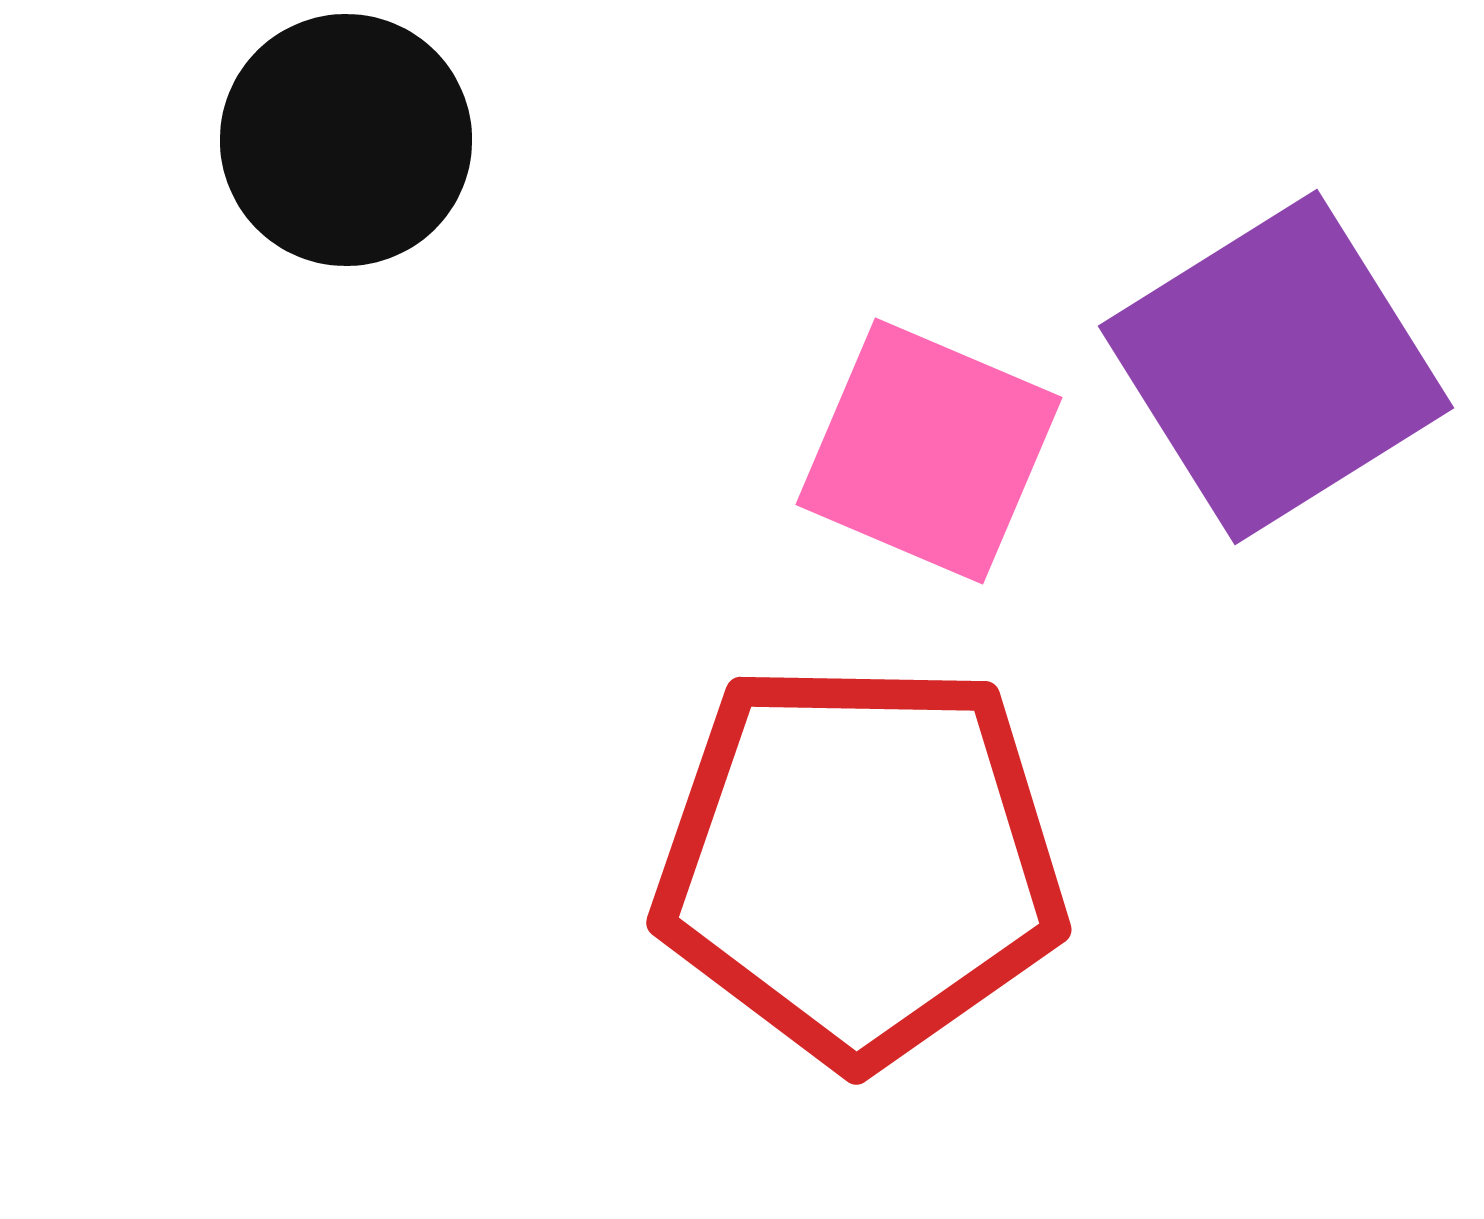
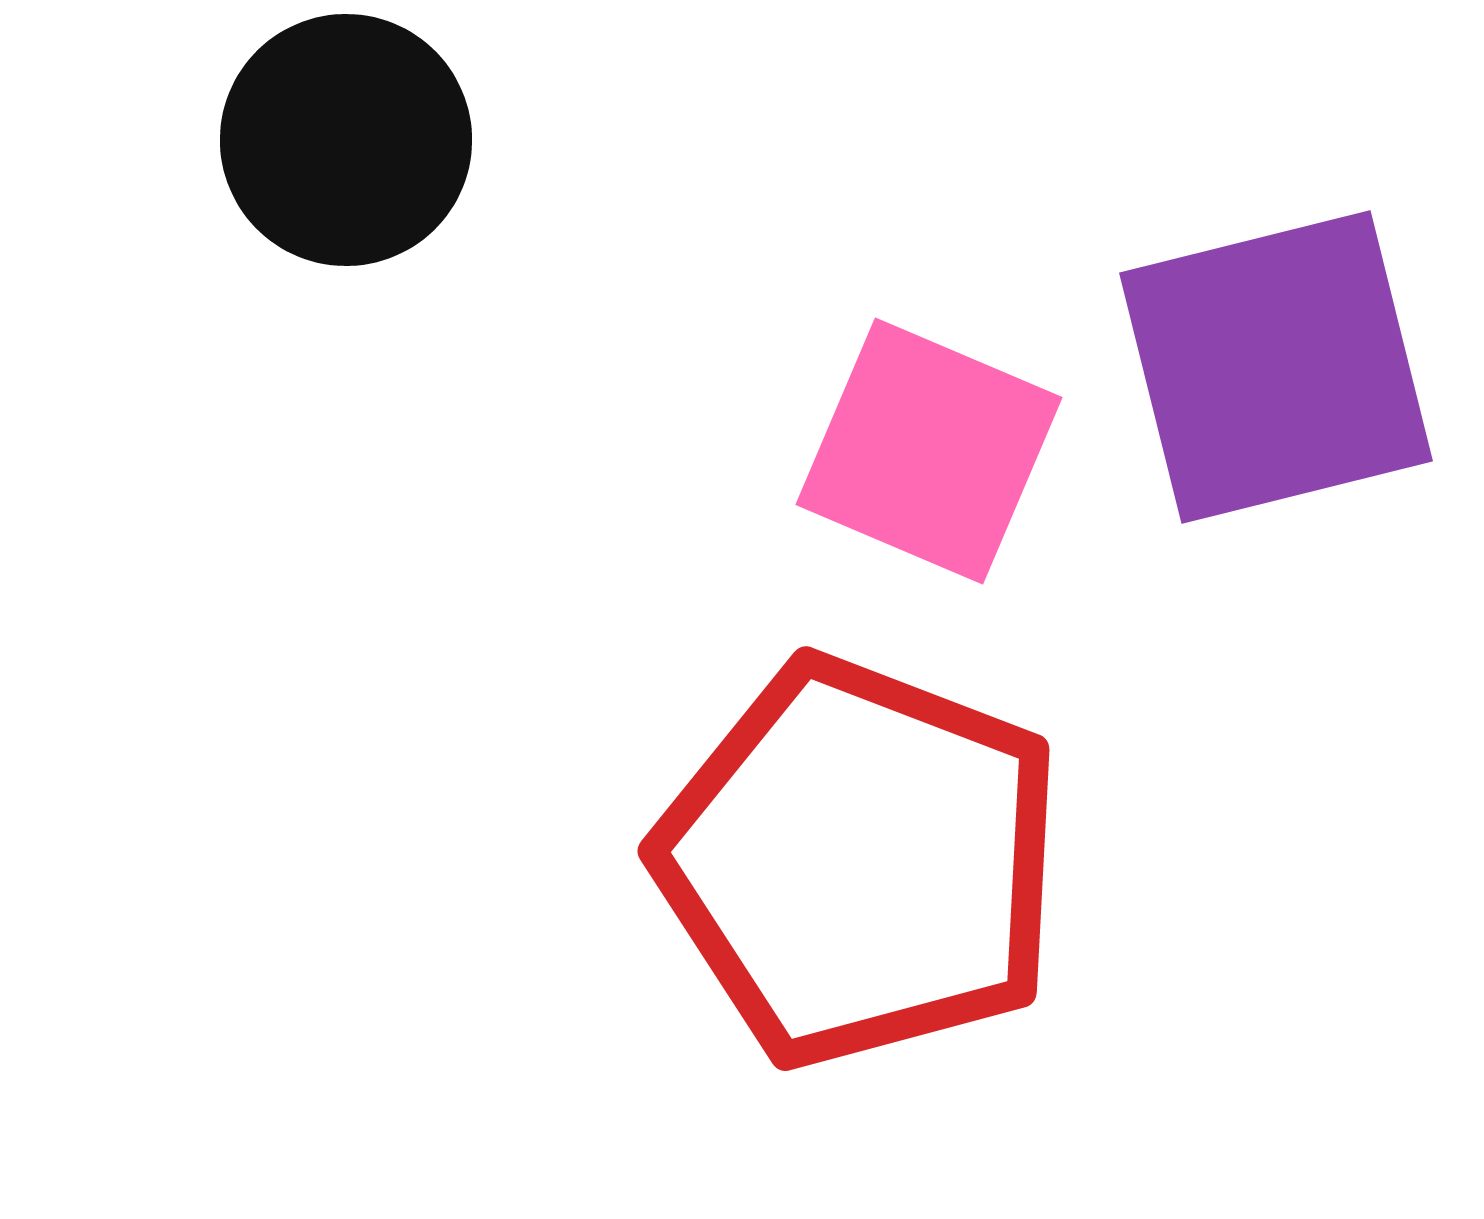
purple square: rotated 18 degrees clockwise
red pentagon: rotated 20 degrees clockwise
